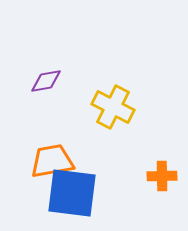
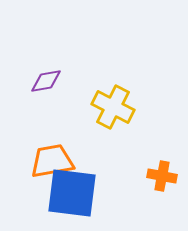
orange cross: rotated 12 degrees clockwise
